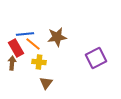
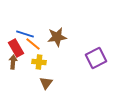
blue line: rotated 24 degrees clockwise
brown arrow: moved 1 px right, 1 px up
